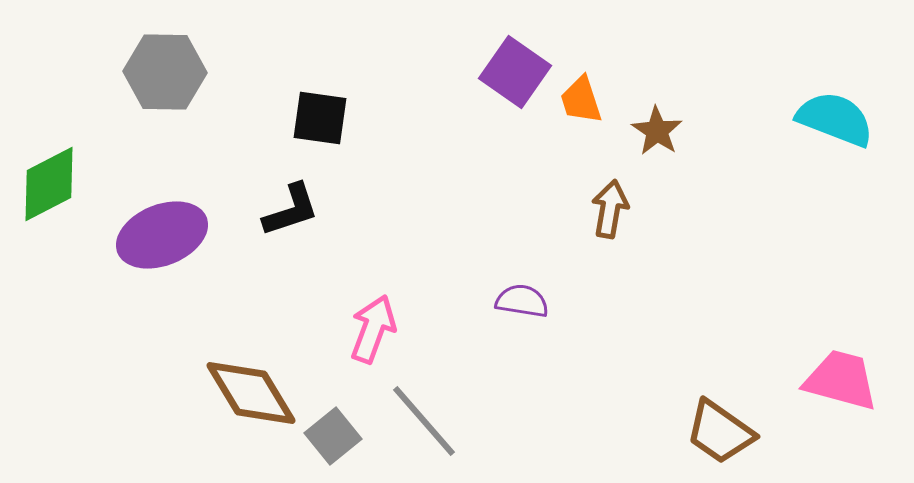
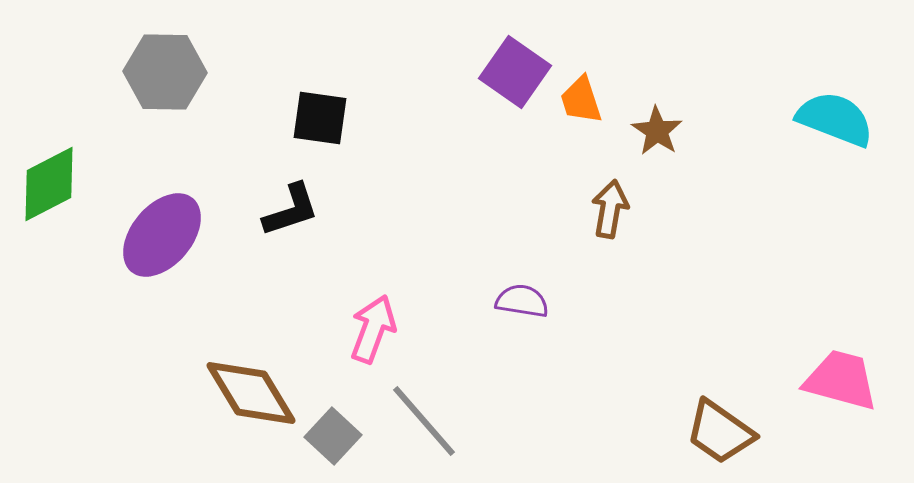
purple ellipse: rotated 28 degrees counterclockwise
gray square: rotated 8 degrees counterclockwise
